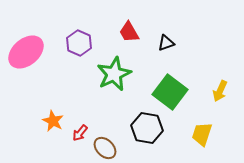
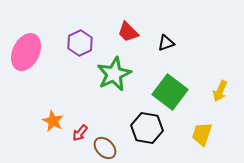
red trapezoid: moved 1 px left; rotated 15 degrees counterclockwise
purple hexagon: moved 1 px right; rotated 10 degrees clockwise
pink ellipse: rotated 24 degrees counterclockwise
